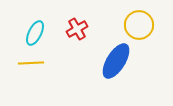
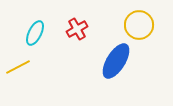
yellow line: moved 13 px left, 4 px down; rotated 25 degrees counterclockwise
